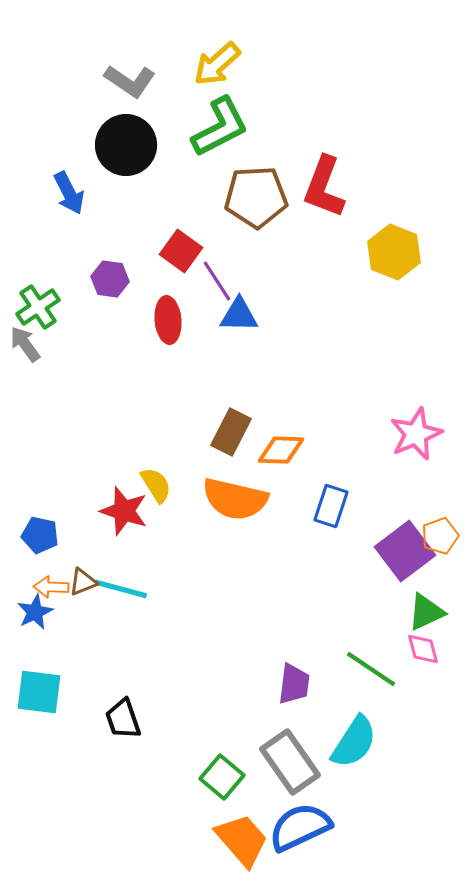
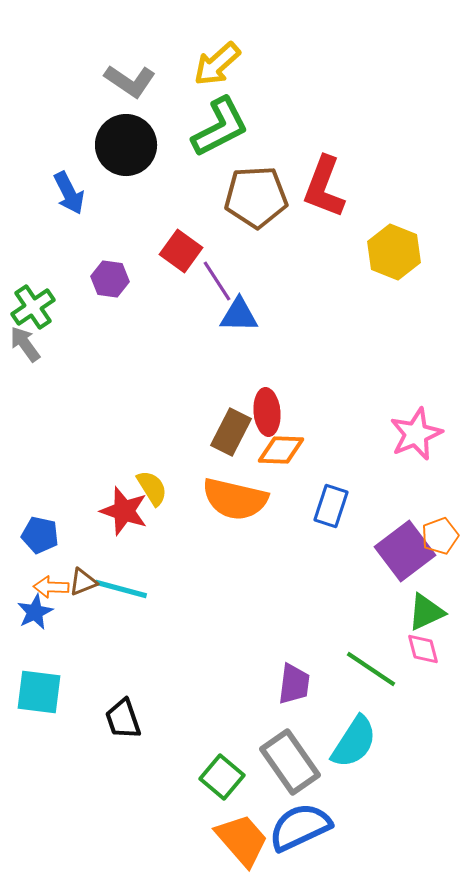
green cross: moved 5 px left
red ellipse: moved 99 px right, 92 px down
yellow semicircle: moved 4 px left, 3 px down
